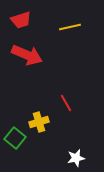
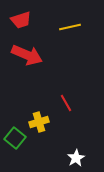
white star: rotated 18 degrees counterclockwise
